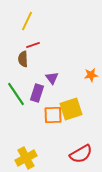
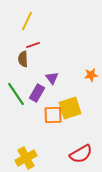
purple rectangle: rotated 12 degrees clockwise
yellow square: moved 1 px left, 1 px up
